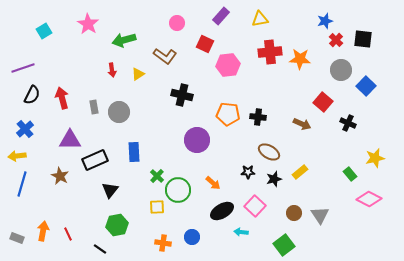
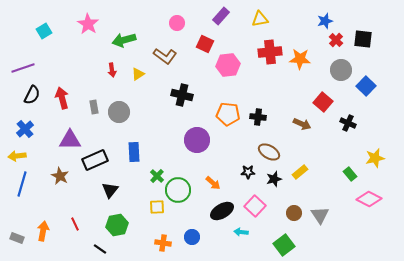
red line at (68, 234): moved 7 px right, 10 px up
